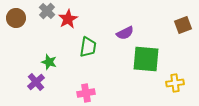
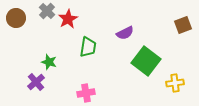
green square: moved 2 px down; rotated 32 degrees clockwise
